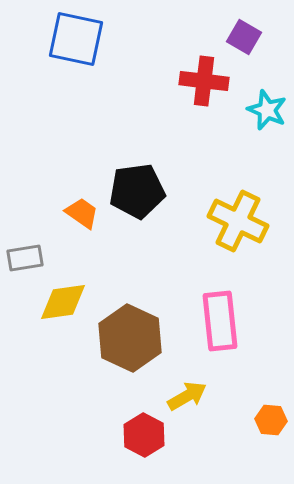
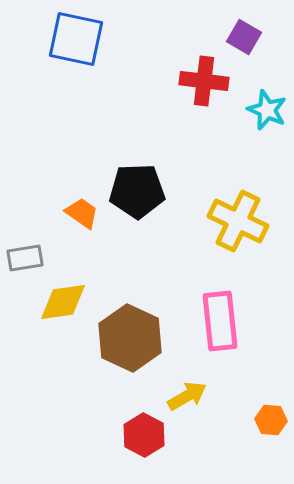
black pentagon: rotated 6 degrees clockwise
